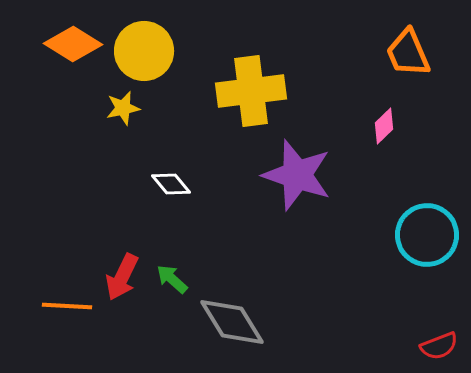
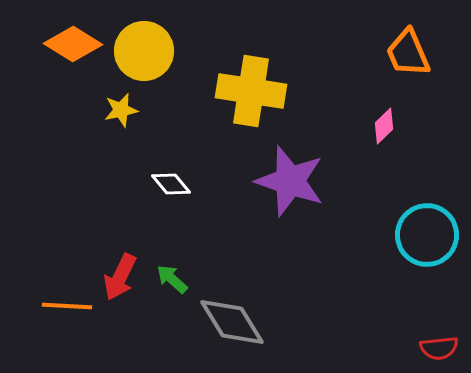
yellow cross: rotated 16 degrees clockwise
yellow star: moved 2 px left, 2 px down
purple star: moved 7 px left, 6 px down
red arrow: moved 2 px left
red semicircle: moved 2 px down; rotated 15 degrees clockwise
